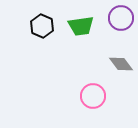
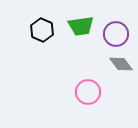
purple circle: moved 5 px left, 16 px down
black hexagon: moved 4 px down
pink circle: moved 5 px left, 4 px up
